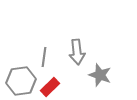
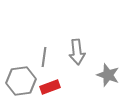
gray star: moved 8 px right
red rectangle: rotated 24 degrees clockwise
